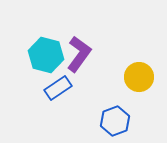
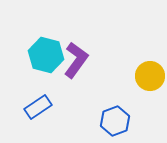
purple L-shape: moved 3 px left, 6 px down
yellow circle: moved 11 px right, 1 px up
blue rectangle: moved 20 px left, 19 px down
